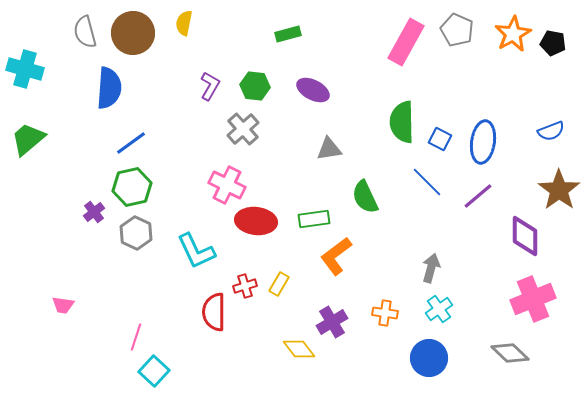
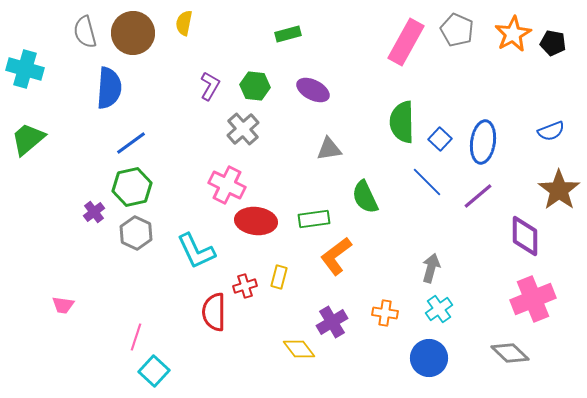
blue square at (440, 139): rotated 15 degrees clockwise
yellow rectangle at (279, 284): moved 7 px up; rotated 15 degrees counterclockwise
